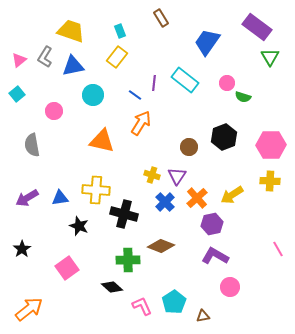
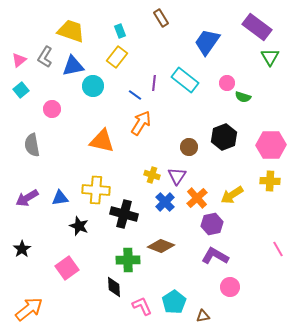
cyan square at (17, 94): moved 4 px right, 4 px up
cyan circle at (93, 95): moved 9 px up
pink circle at (54, 111): moved 2 px left, 2 px up
black diamond at (112, 287): moved 2 px right; rotated 45 degrees clockwise
